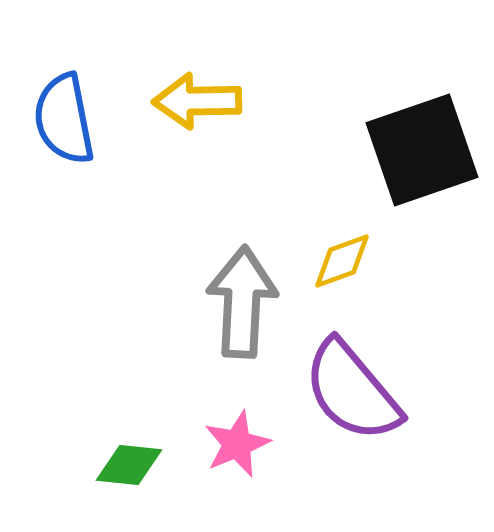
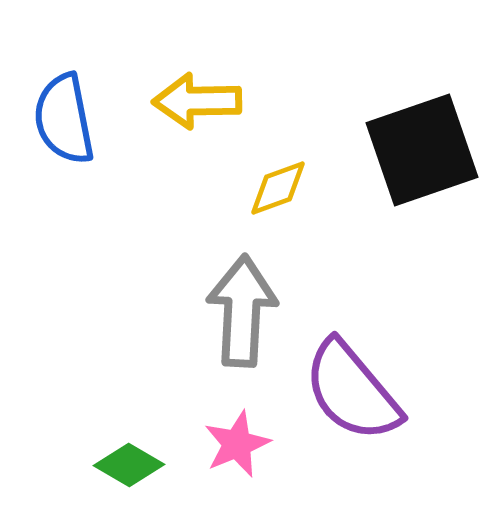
yellow diamond: moved 64 px left, 73 px up
gray arrow: moved 9 px down
green diamond: rotated 24 degrees clockwise
